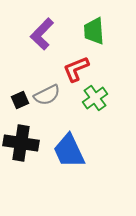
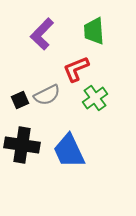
black cross: moved 1 px right, 2 px down
